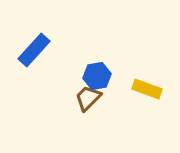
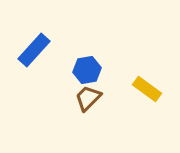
blue hexagon: moved 10 px left, 6 px up
yellow rectangle: rotated 16 degrees clockwise
